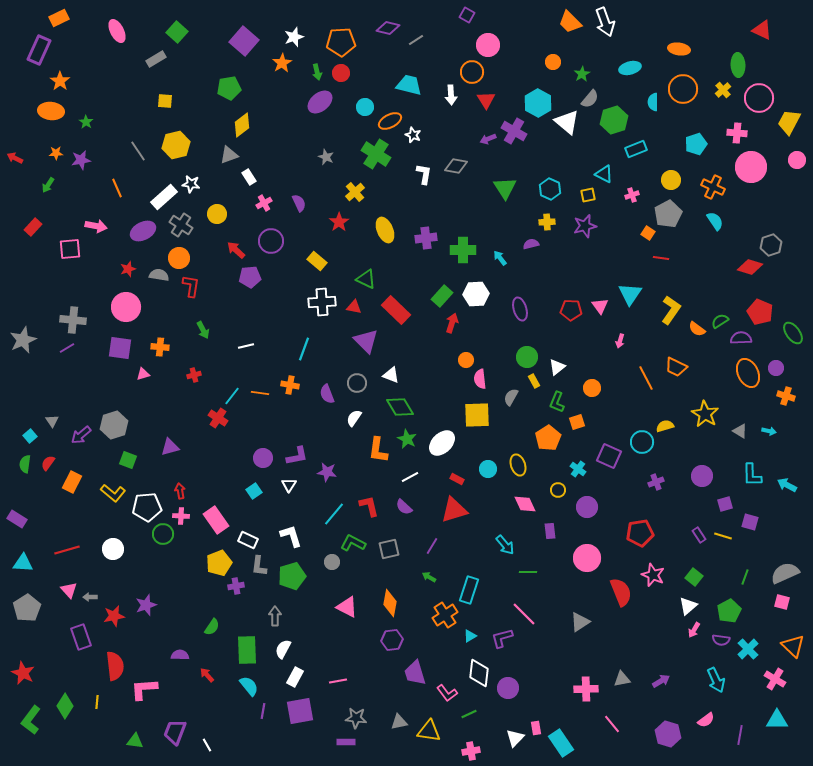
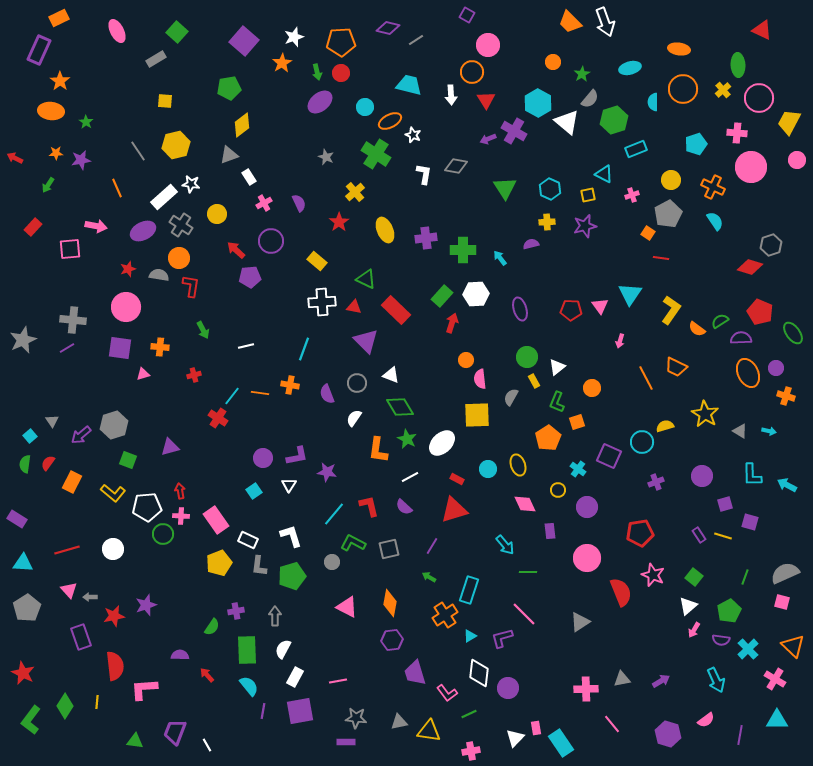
purple cross at (236, 586): moved 25 px down
